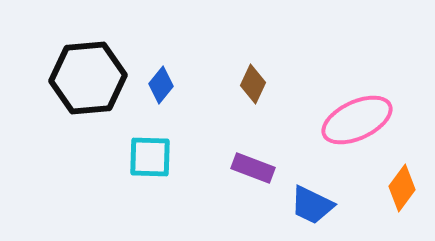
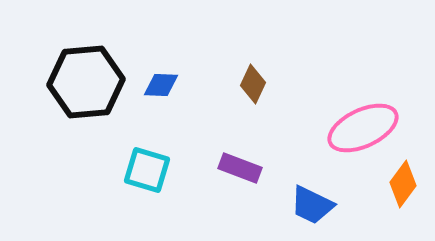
black hexagon: moved 2 px left, 4 px down
blue diamond: rotated 54 degrees clockwise
pink ellipse: moved 6 px right, 8 px down
cyan square: moved 3 px left, 13 px down; rotated 15 degrees clockwise
purple rectangle: moved 13 px left
orange diamond: moved 1 px right, 4 px up
